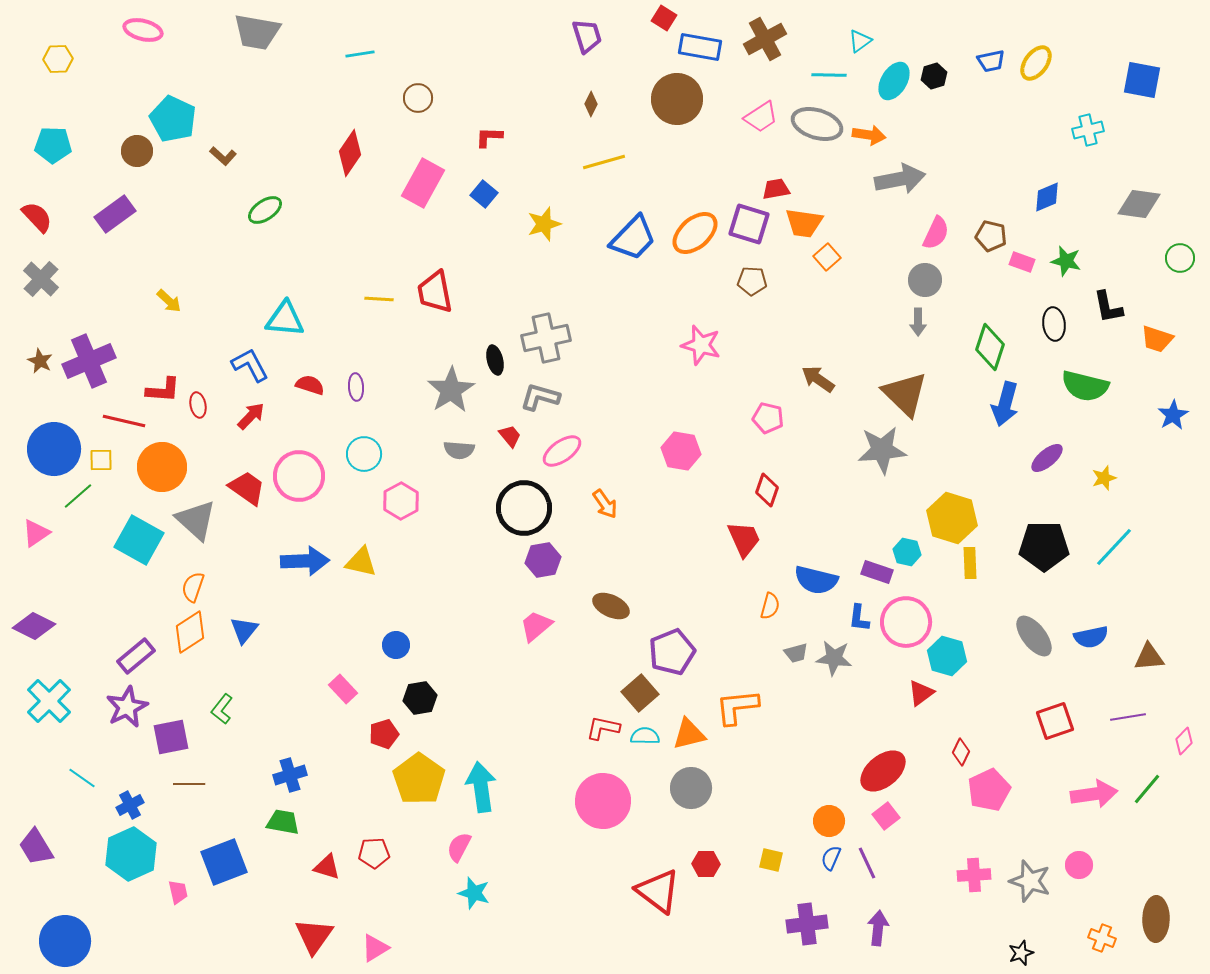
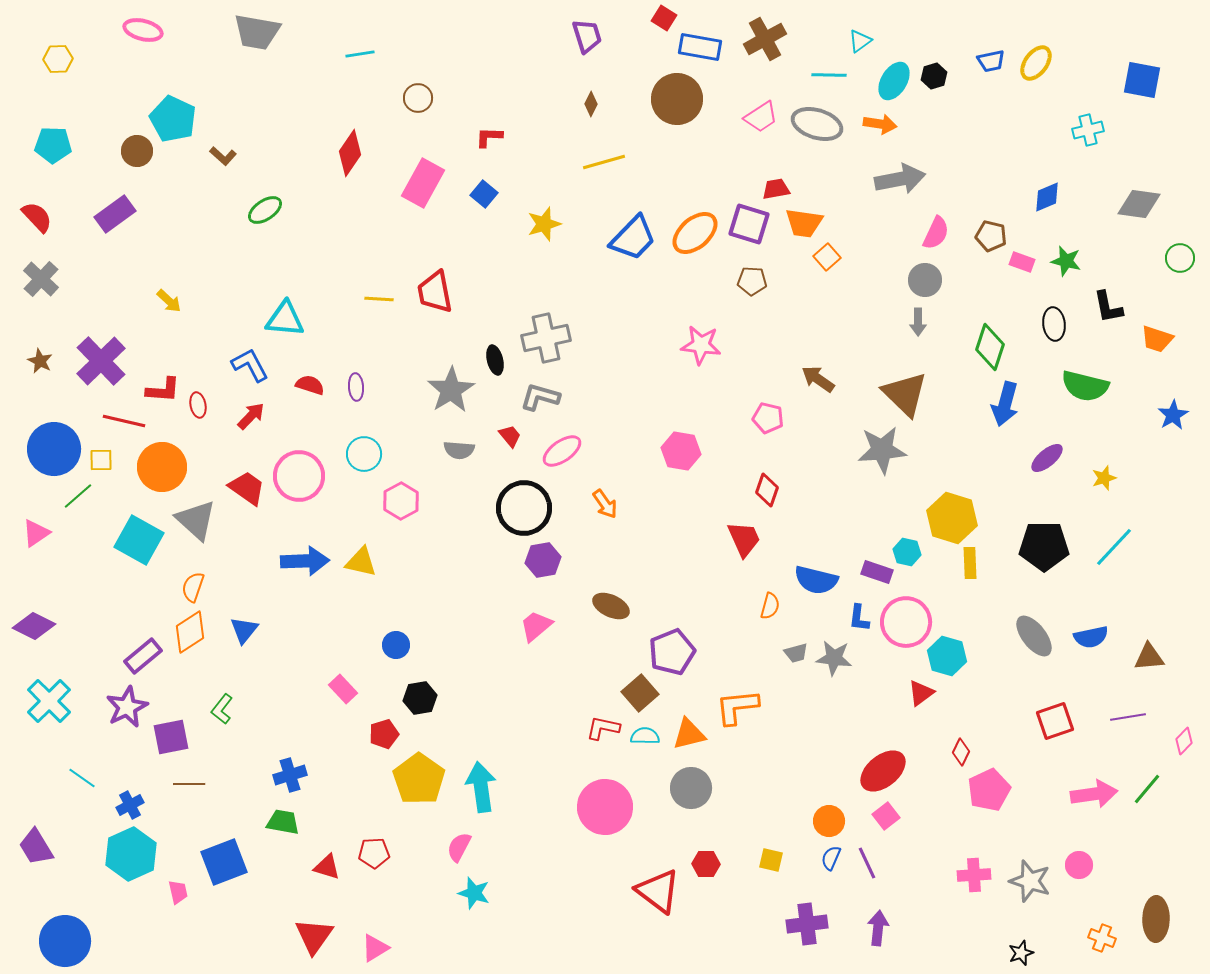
orange arrow at (869, 135): moved 11 px right, 11 px up
pink star at (701, 345): rotated 9 degrees counterclockwise
purple cross at (89, 361): moved 12 px right; rotated 21 degrees counterclockwise
purple rectangle at (136, 656): moved 7 px right
pink circle at (603, 801): moved 2 px right, 6 px down
